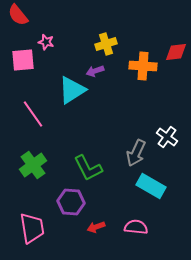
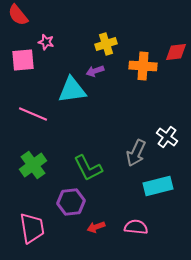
cyan triangle: rotated 24 degrees clockwise
pink line: rotated 32 degrees counterclockwise
cyan rectangle: moved 7 px right; rotated 44 degrees counterclockwise
purple hexagon: rotated 12 degrees counterclockwise
